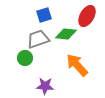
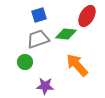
blue square: moved 5 px left
green circle: moved 4 px down
